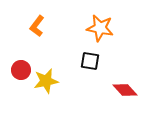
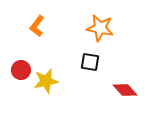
black square: moved 1 px down
